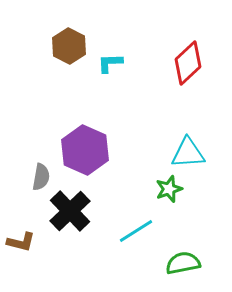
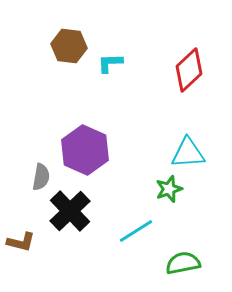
brown hexagon: rotated 20 degrees counterclockwise
red diamond: moved 1 px right, 7 px down
